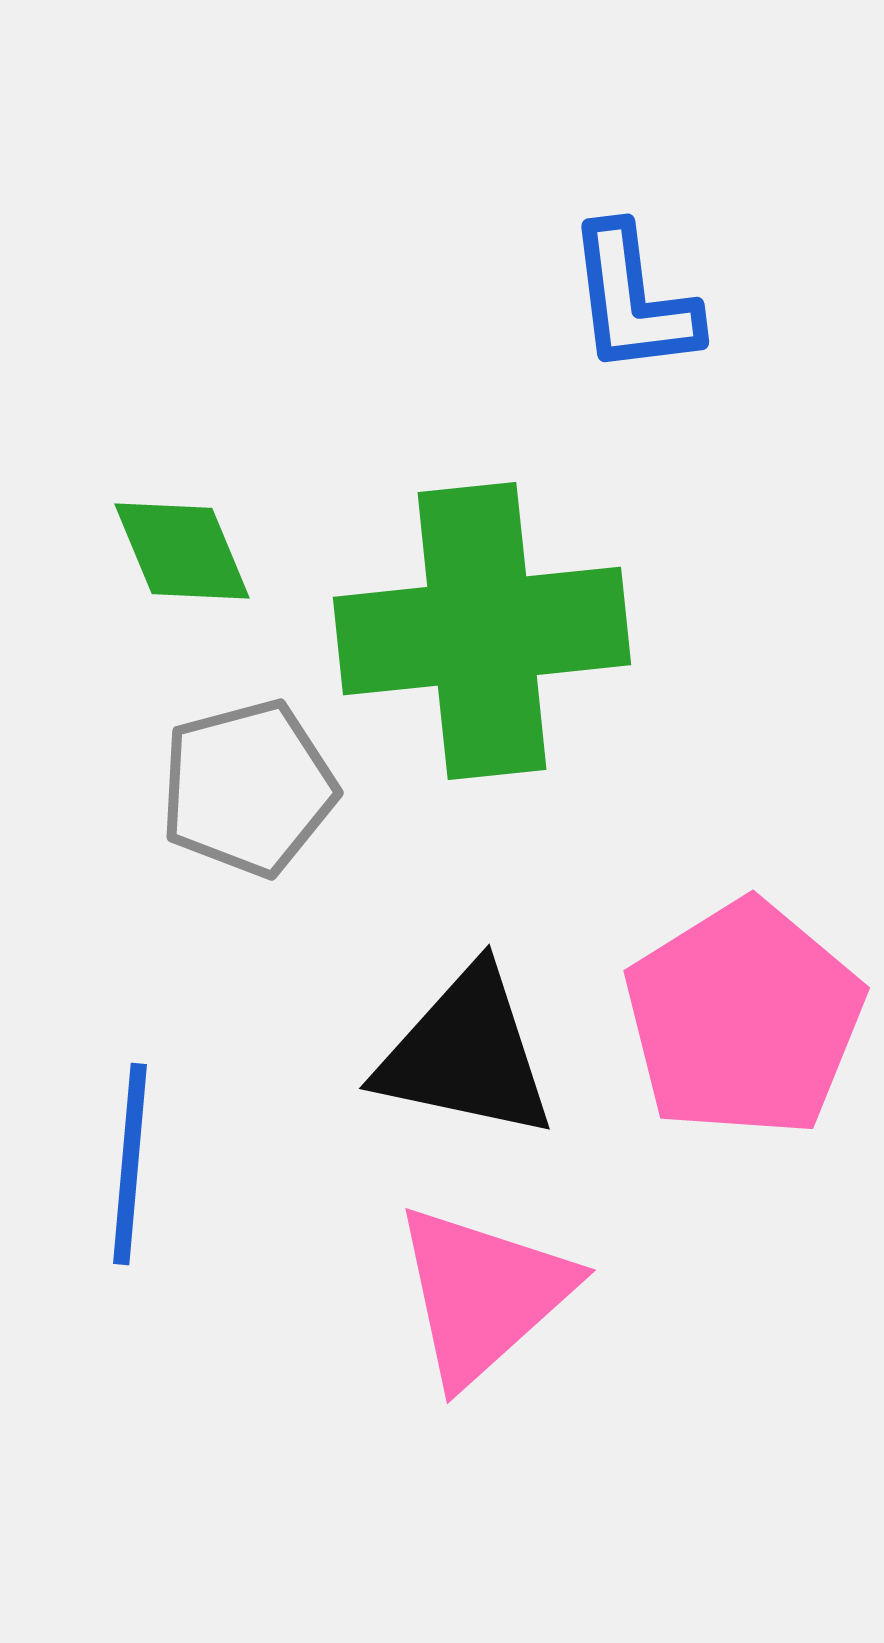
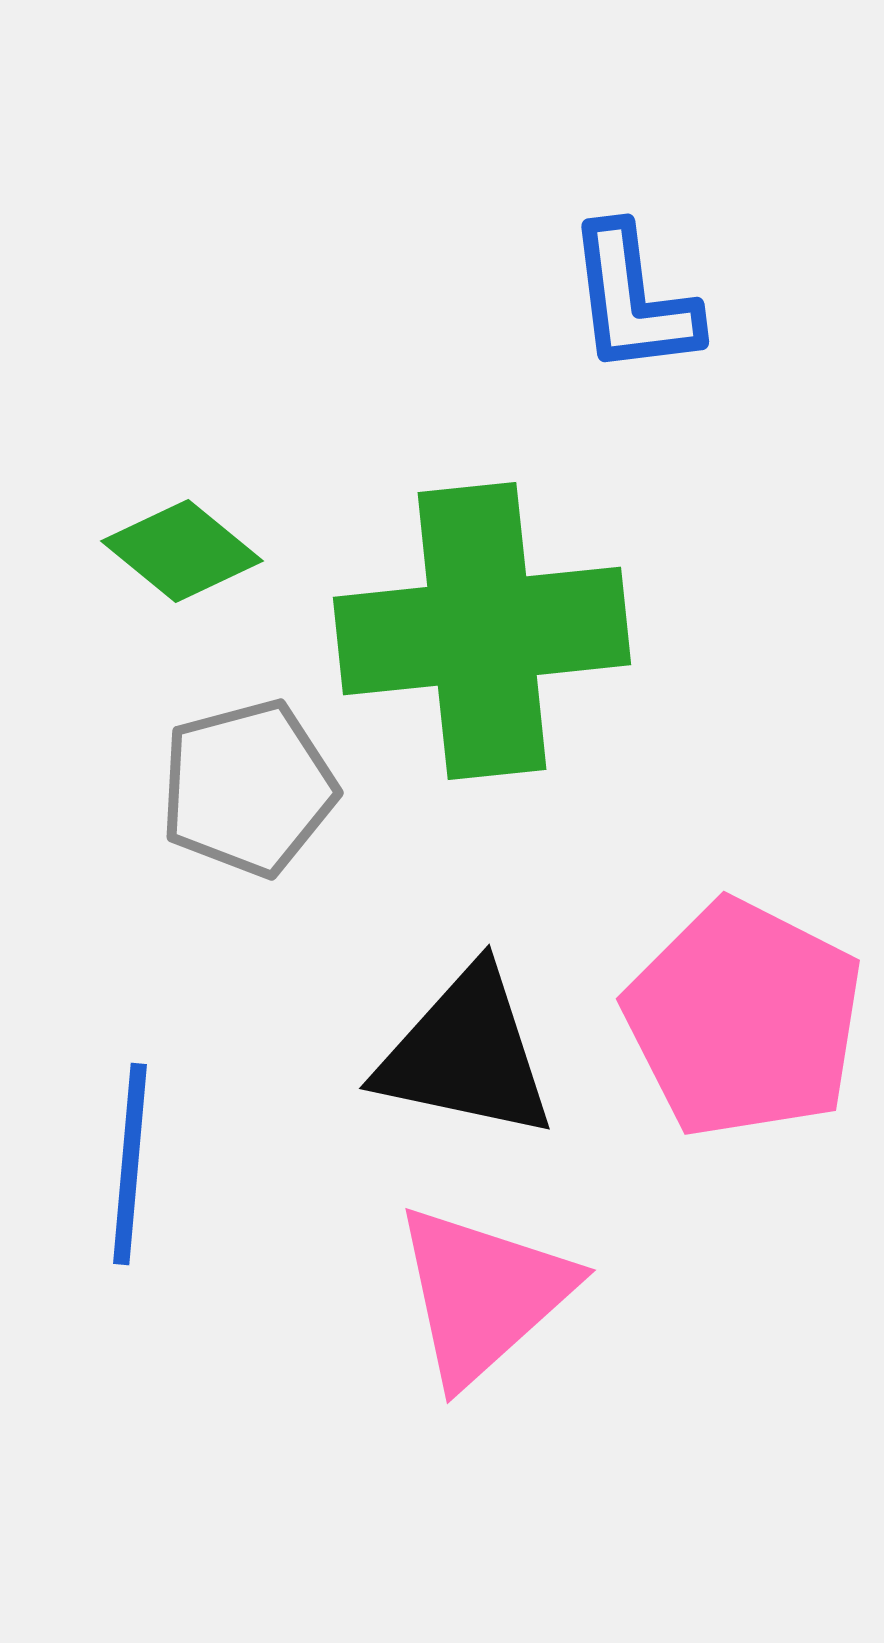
green diamond: rotated 28 degrees counterclockwise
pink pentagon: rotated 13 degrees counterclockwise
